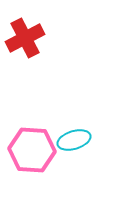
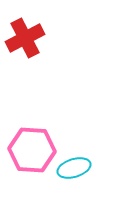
cyan ellipse: moved 28 px down
